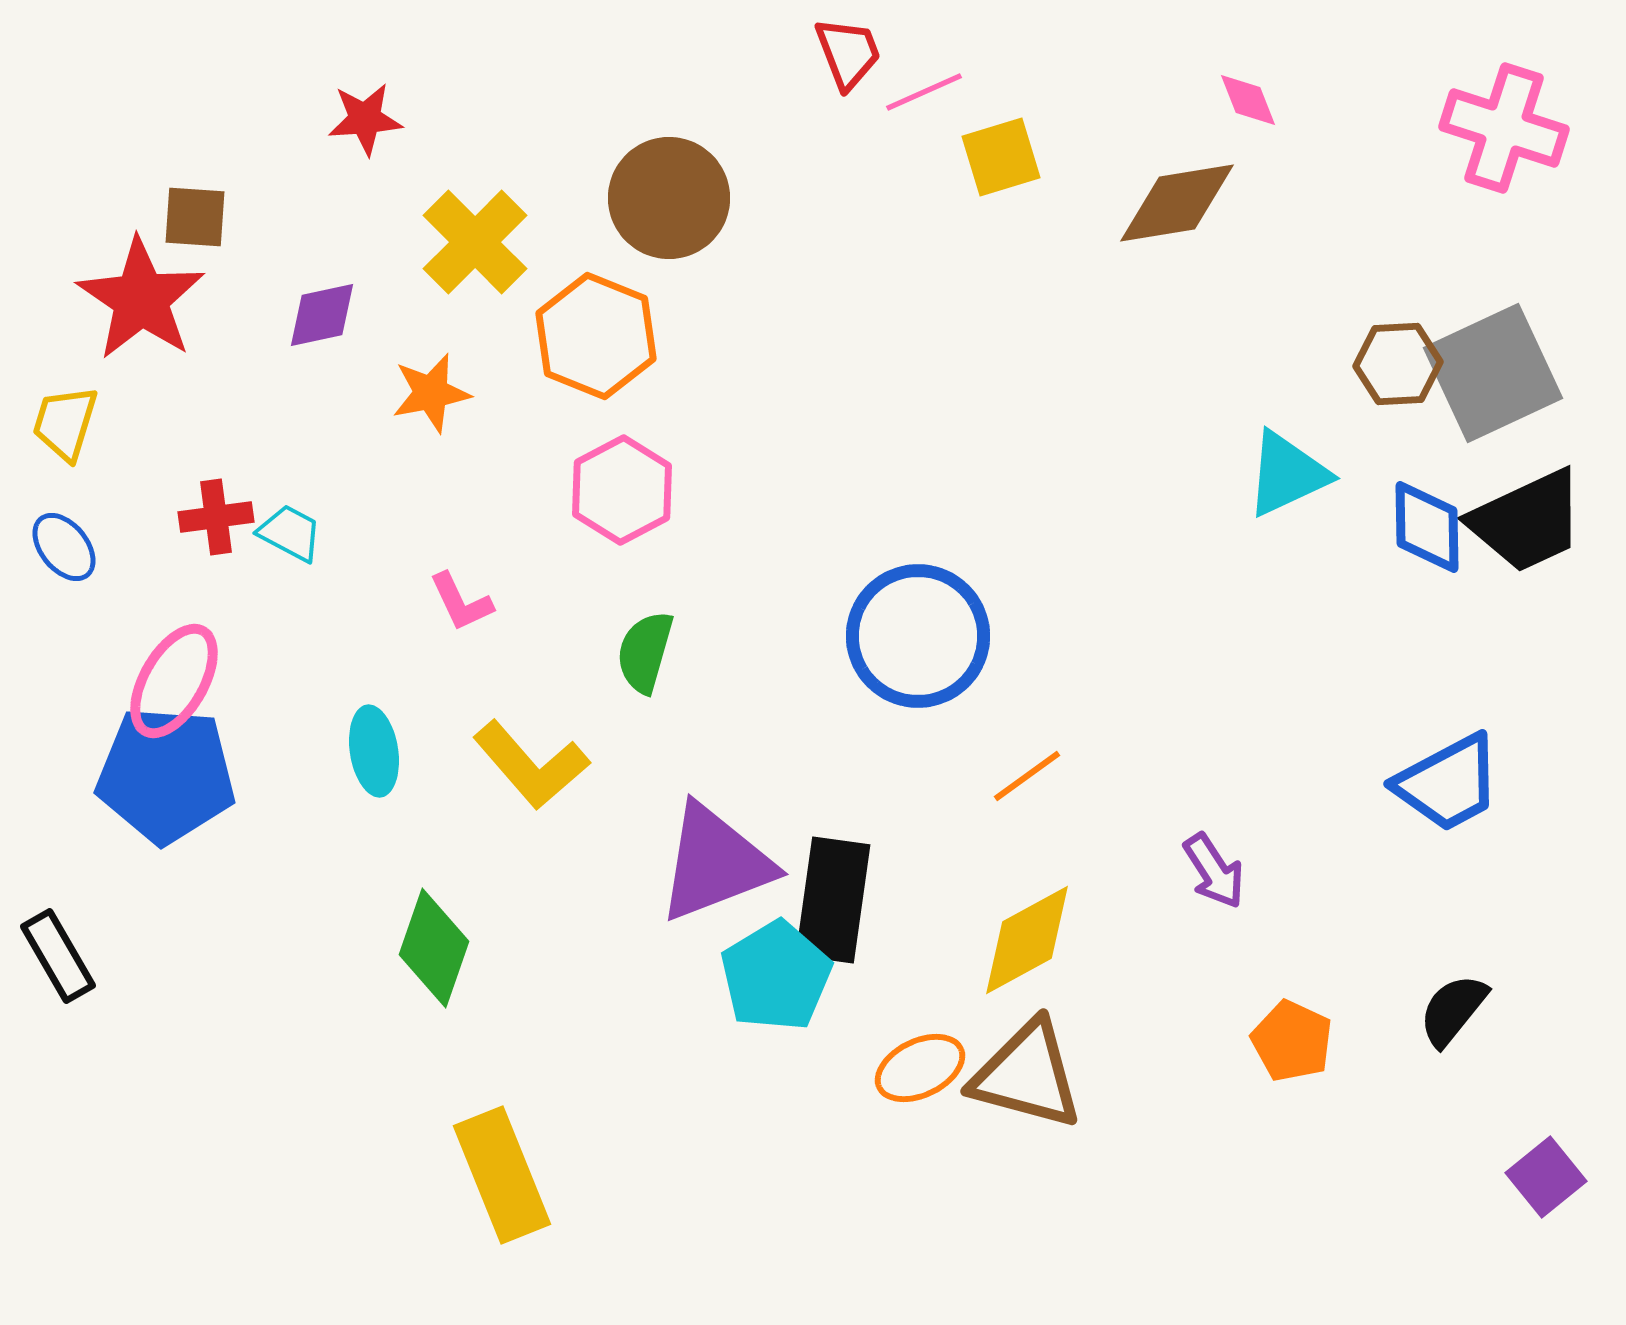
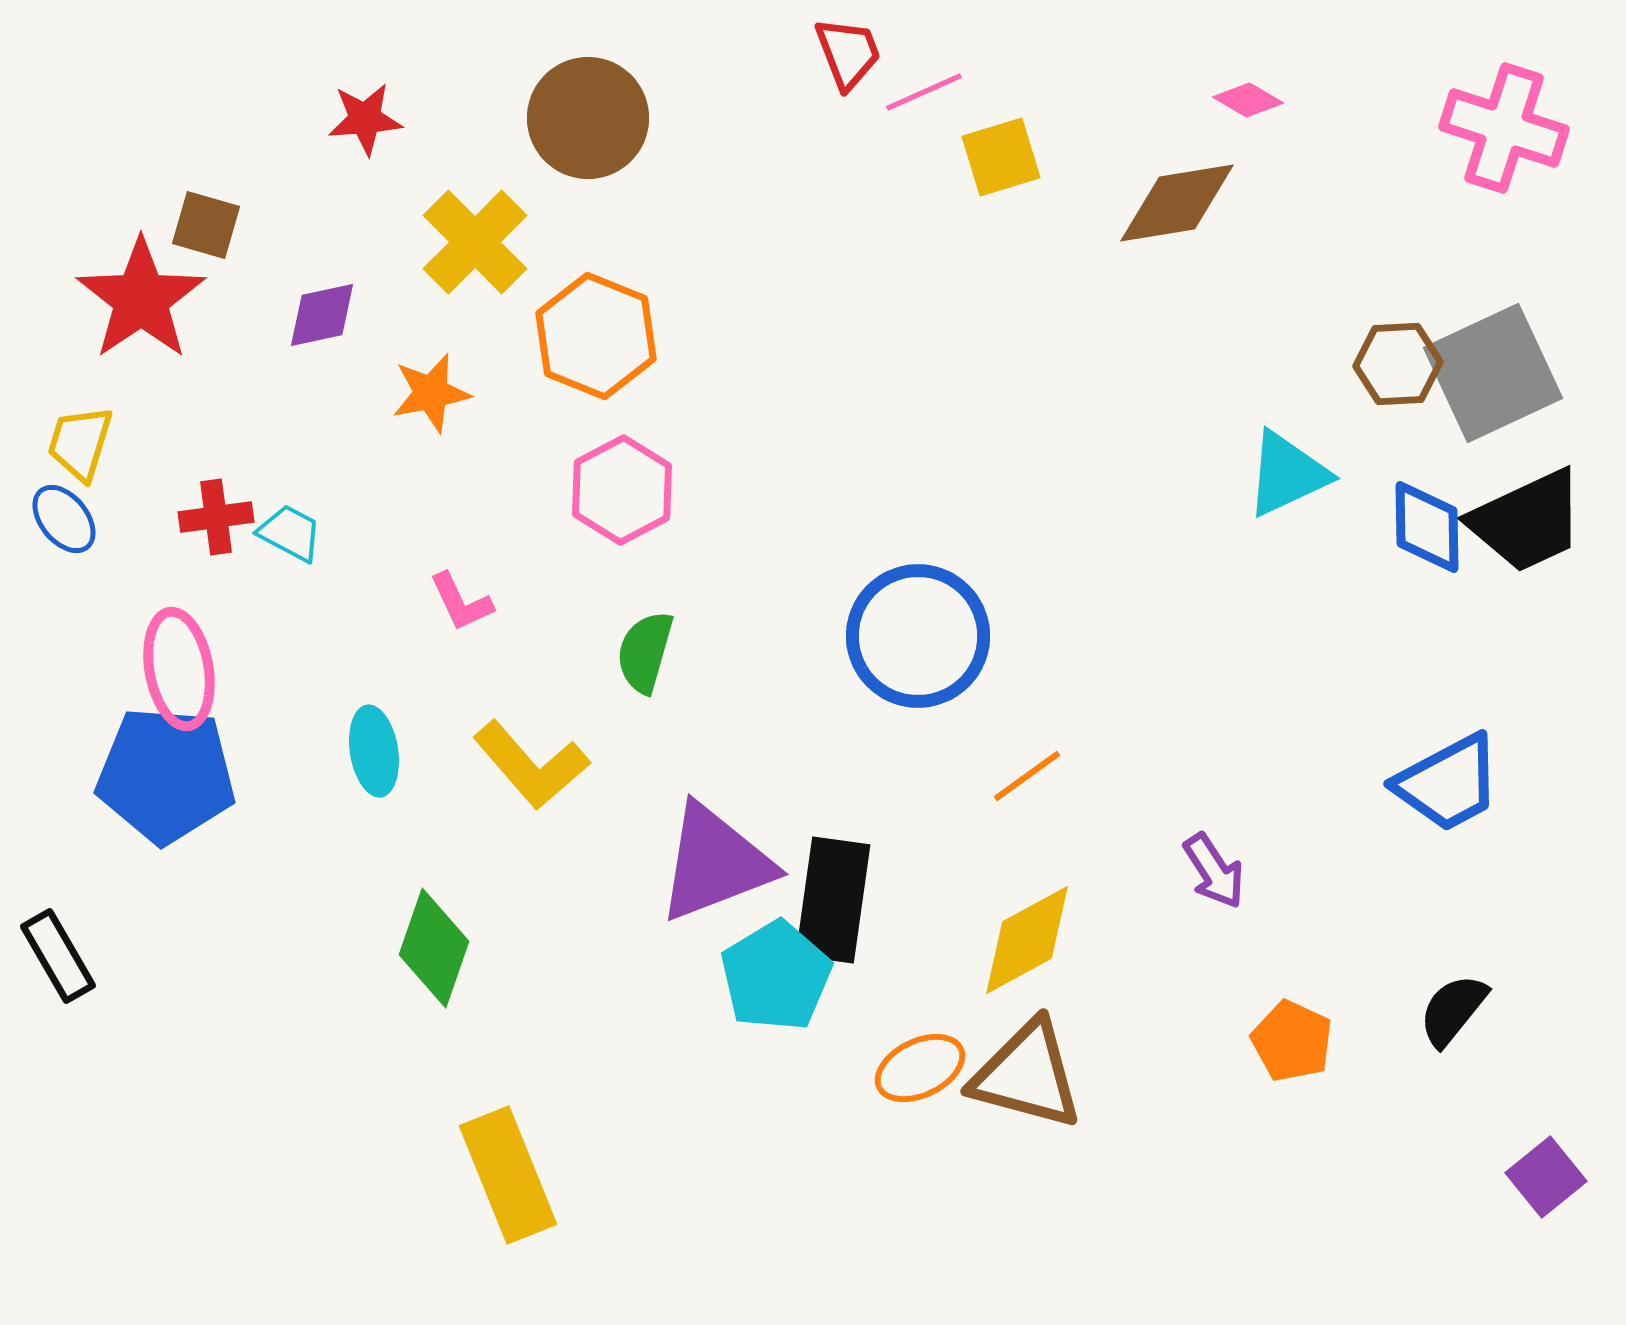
pink diamond at (1248, 100): rotated 38 degrees counterclockwise
brown circle at (669, 198): moved 81 px left, 80 px up
brown square at (195, 217): moved 11 px right, 8 px down; rotated 12 degrees clockwise
red star at (141, 299): rotated 4 degrees clockwise
yellow trapezoid at (65, 423): moved 15 px right, 20 px down
blue ellipse at (64, 547): moved 28 px up
pink ellipse at (174, 681): moved 5 px right, 12 px up; rotated 40 degrees counterclockwise
yellow rectangle at (502, 1175): moved 6 px right
